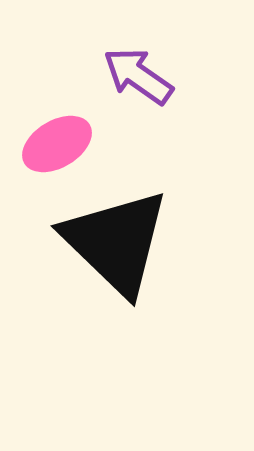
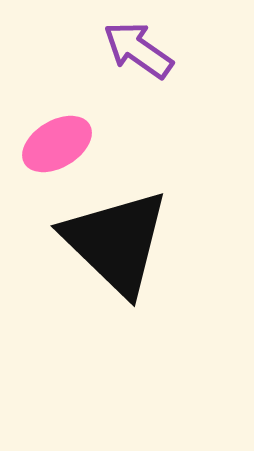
purple arrow: moved 26 px up
